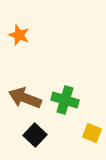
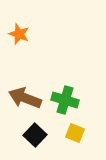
orange star: moved 1 px up
yellow square: moved 17 px left
